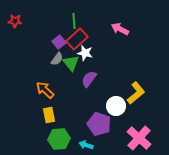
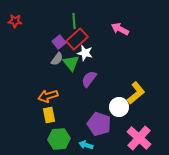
orange arrow: moved 3 px right, 6 px down; rotated 60 degrees counterclockwise
white circle: moved 3 px right, 1 px down
